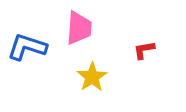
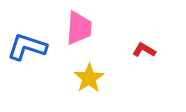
red L-shape: rotated 40 degrees clockwise
yellow star: moved 3 px left, 1 px down
